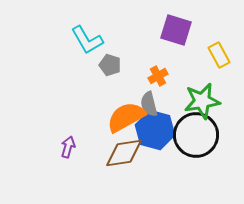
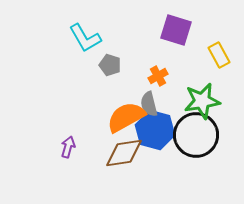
cyan L-shape: moved 2 px left, 2 px up
